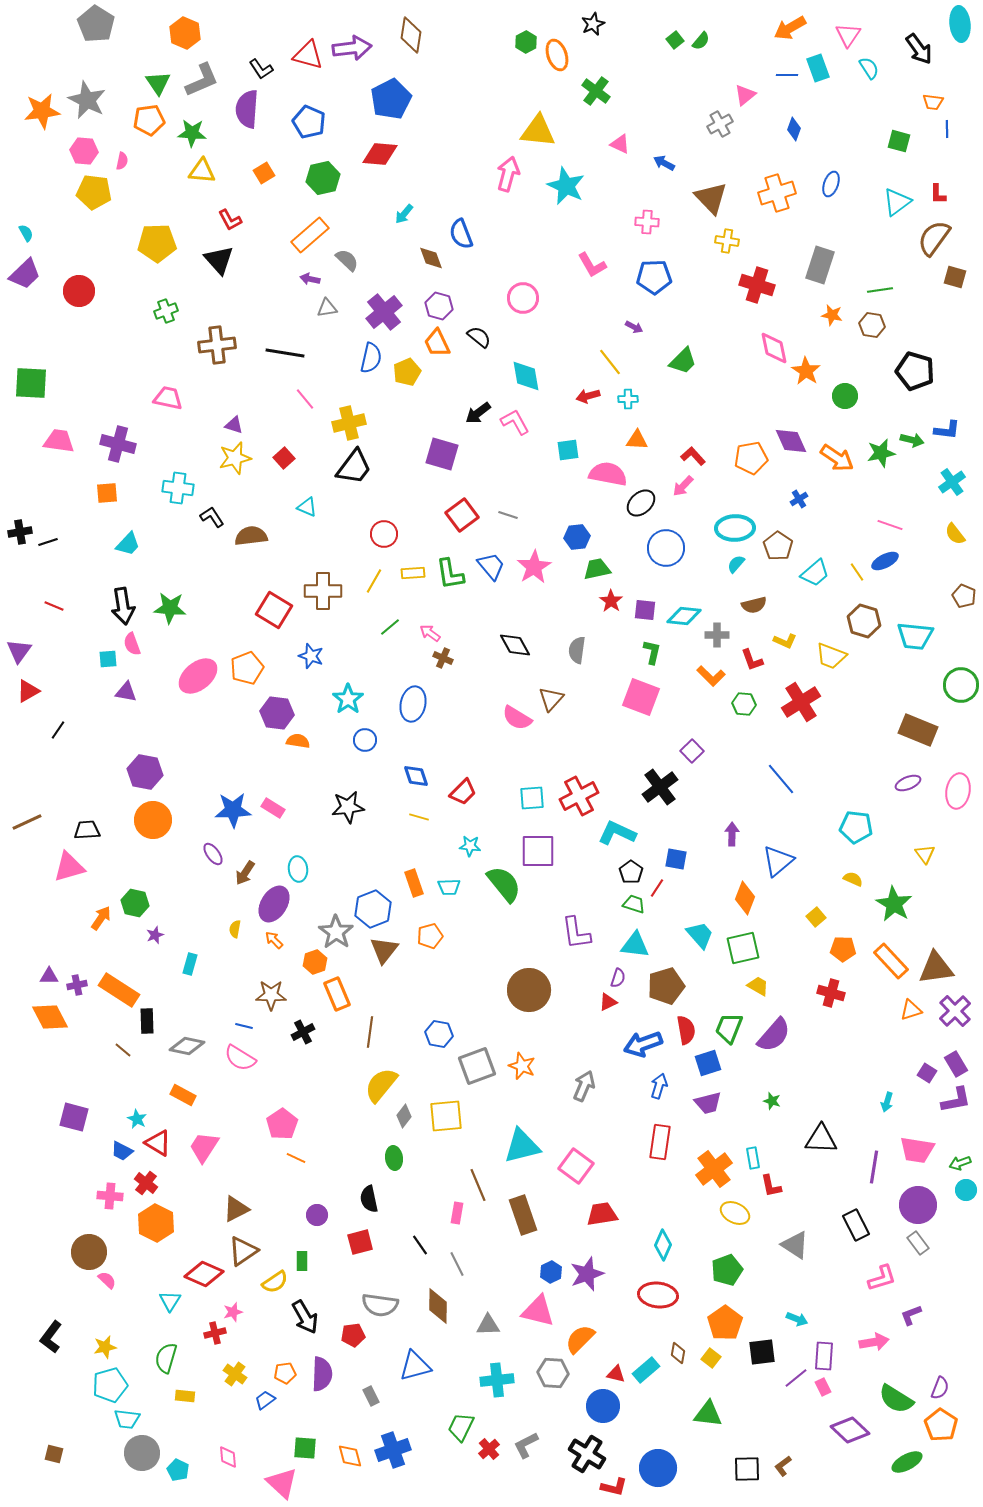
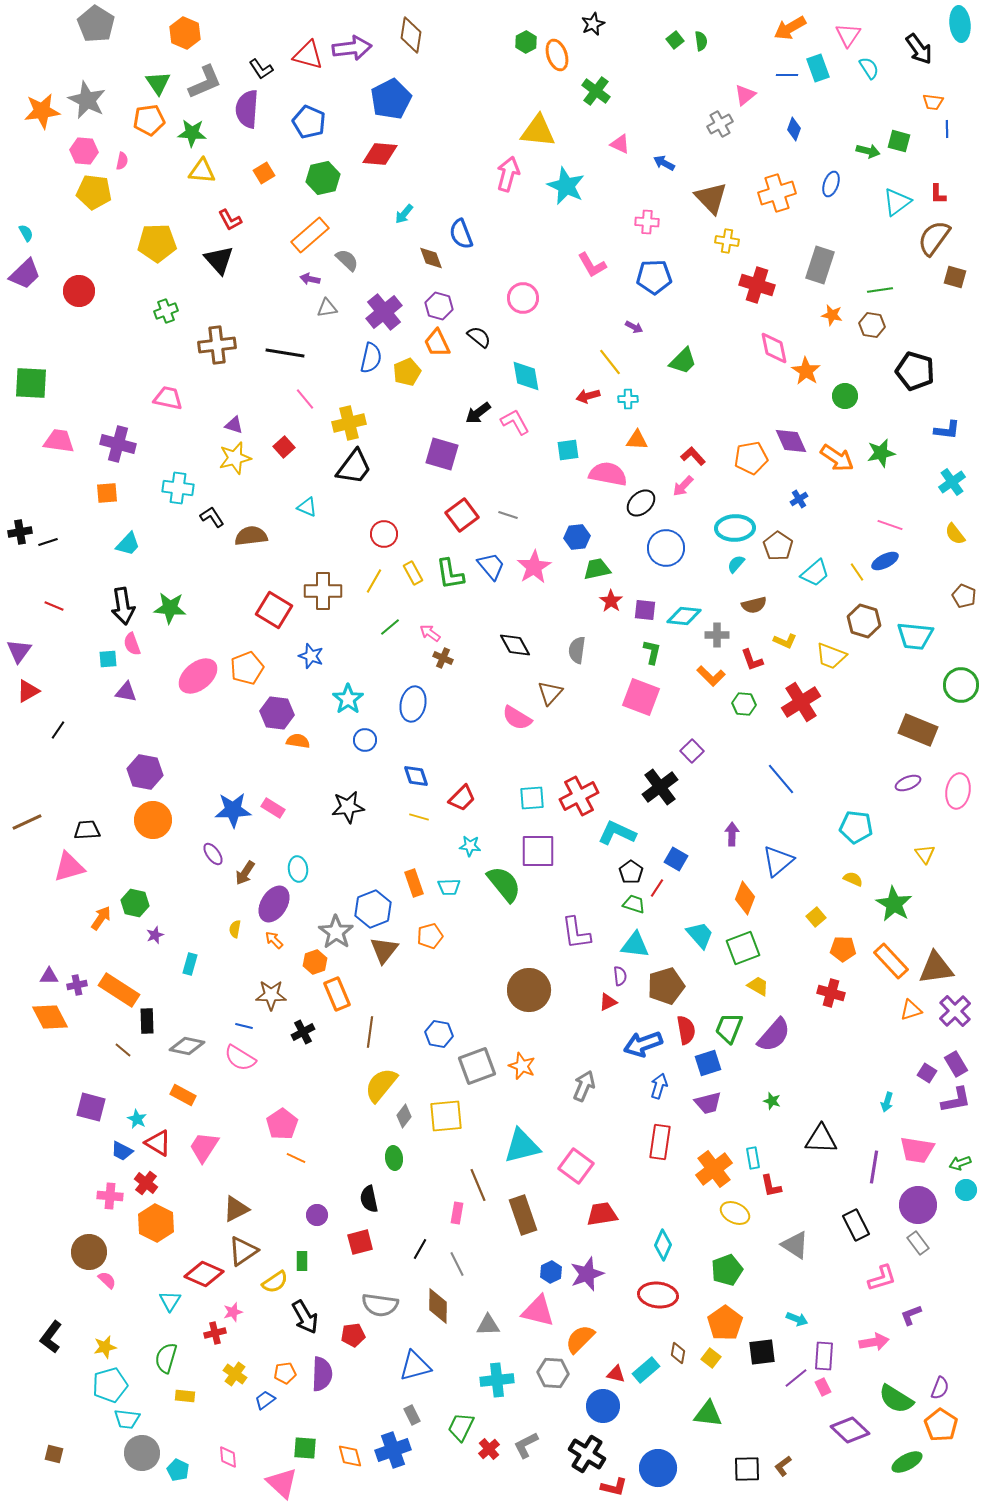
green semicircle at (701, 41): rotated 48 degrees counterclockwise
gray L-shape at (202, 80): moved 3 px right, 2 px down
green arrow at (912, 440): moved 44 px left, 289 px up
red square at (284, 458): moved 11 px up
yellow rectangle at (413, 573): rotated 65 degrees clockwise
brown triangle at (551, 699): moved 1 px left, 6 px up
red trapezoid at (463, 792): moved 1 px left, 6 px down
blue square at (676, 859): rotated 20 degrees clockwise
green square at (743, 948): rotated 8 degrees counterclockwise
purple semicircle at (618, 978): moved 2 px right, 2 px up; rotated 24 degrees counterclockwise
purple square at (74, 1117): moved 17 px right, 10 px up
black line at (420, 1245): moved 4 px down; rotated 65 degrees clockwise
gray rectangle at (371, 1396): moved 41 px right, 19 px down
